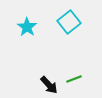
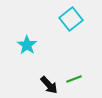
cyan square: moved 2 px right, 3 px up
cyan star: moved 18 px down
